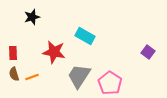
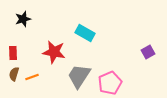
black star: moved 9 px left, 2 px down
cyan rectangle: moved 3 px up
purple square: rotated 24 degrees clockwise
brown semicircle: rotated 32 degrees clockwise
pink pentagon: rotated 15 degrees clockwise
